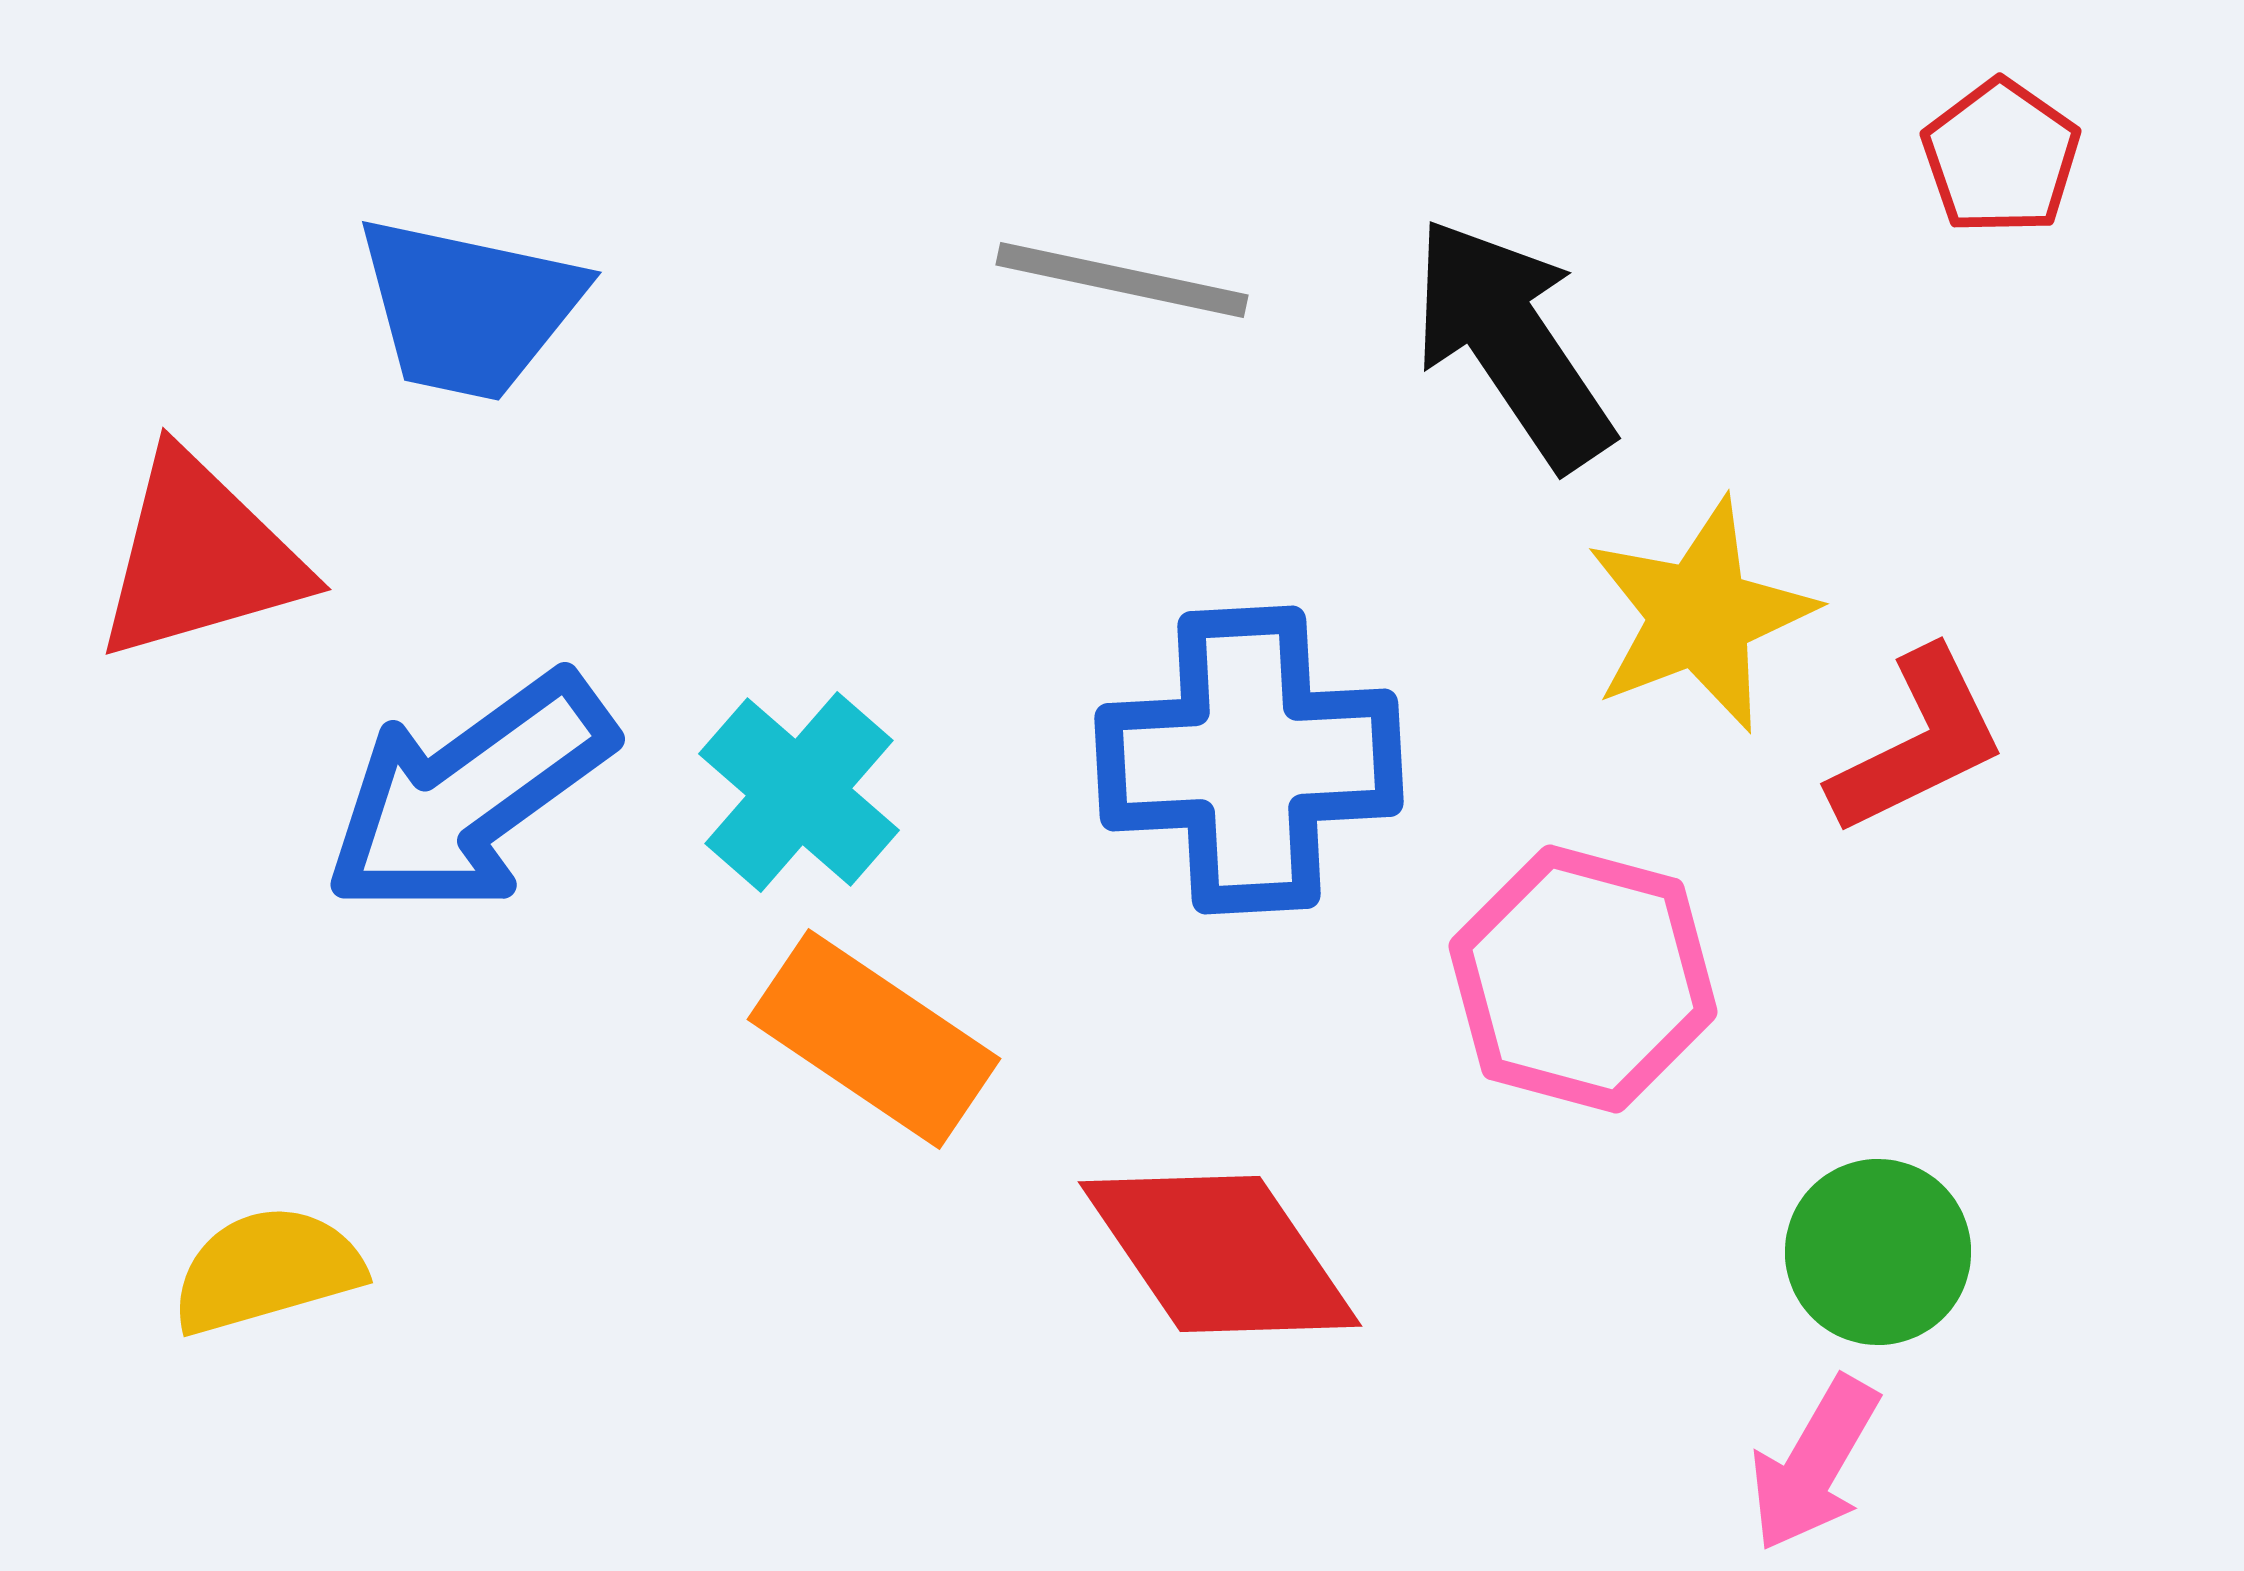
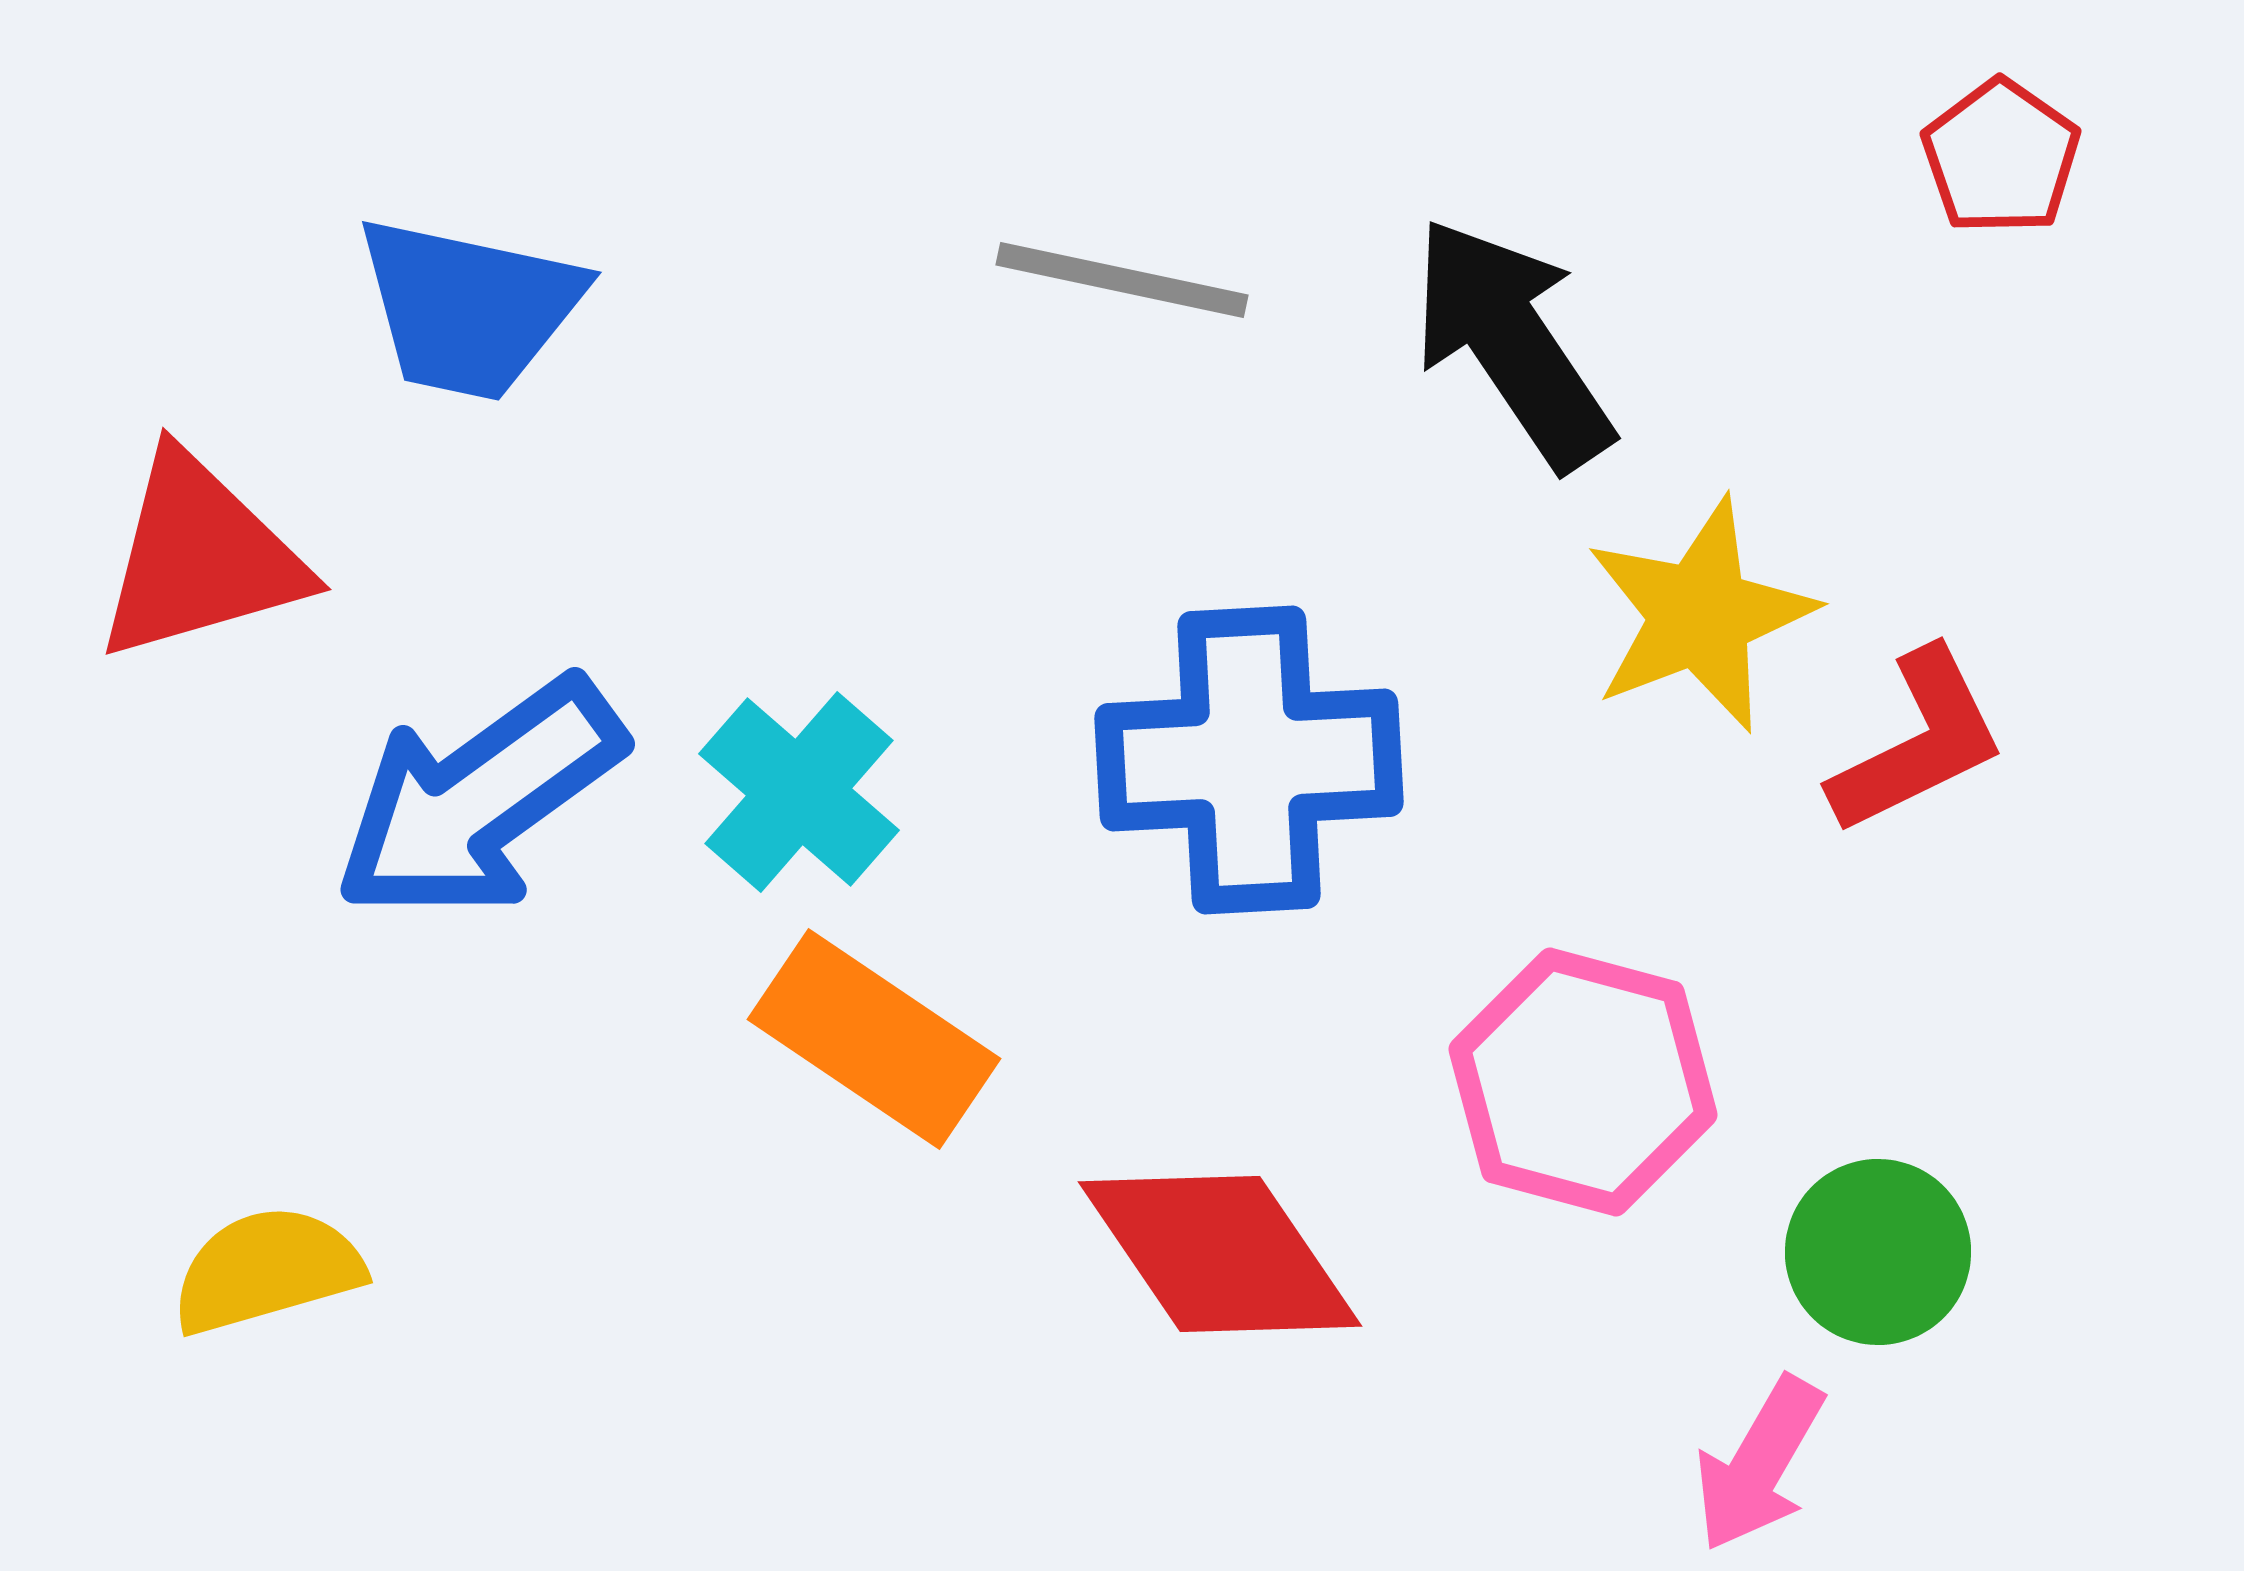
blue arrow: moved 10 px right, 5 px down
pink hexagon: moved 103 px down
pink arrow: moved 55 px left
